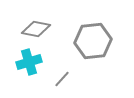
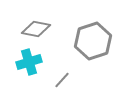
gray hexagon: rotated 12 degrees counterclockwise
gray line: moved 1 px down
